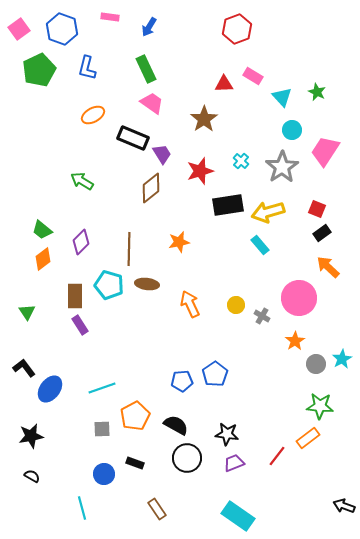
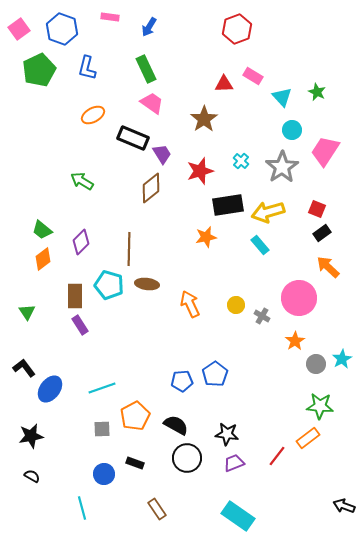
orange star at (179, 242): moved 27 px right, 5 px up
